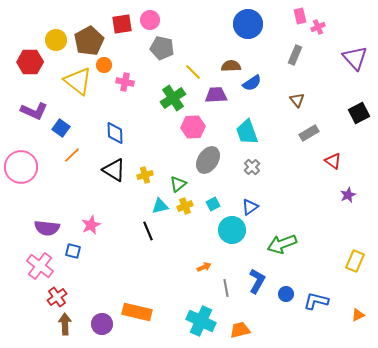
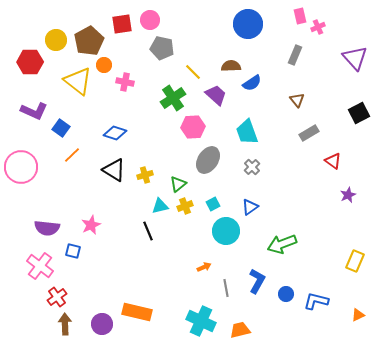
purple trapezoid at (216, 95): rotated 45 degrees clockwise
blue diamond at (115, 133): rotated 70 degrees counterclockwise
cyan circle at (232, 230): moved 6 px left, 1 px down
